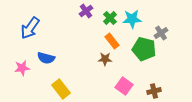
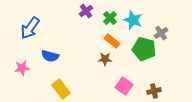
cyan star: moved 1 px right, 1 px down; rotated 24 degrees clockwise
orange rectangle: rotated 14 degrees counterclockwise
blue semicircle: moved 4 px right, 2 px up
